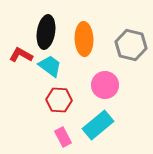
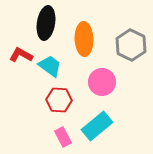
black ellipse: moved 9 px up
gray hexagon: rotated 12 degrees clockwise
pink circle: moved 3 px left, 3 px up
cyan rectangle: moved 1 px left, 1 px down
